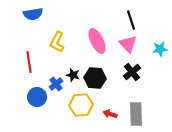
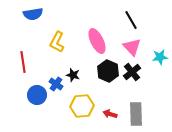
black line: rotated 12 degrees counterclockwise
pink triangle: moved 4 px right, 3 px down
cyan star: moved 8 px down
red line: moved 6 px left
black hexagon: moved 13 px right, 7 px up; rotated 20 degrees clockwise
blue cross: rotated 16 degrees counterclockwise
blue circle: moved 2 px up
yellow hexagon: moved 1 px right, 1 px down
